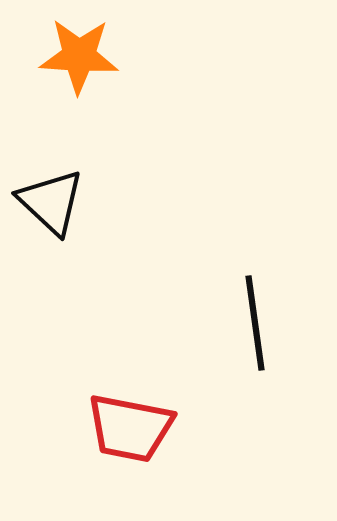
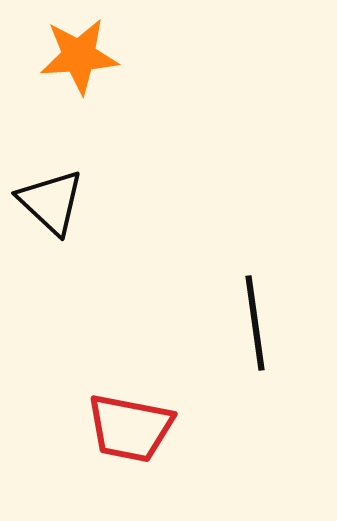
orange star: rotated 8 degrees counterclockwise
